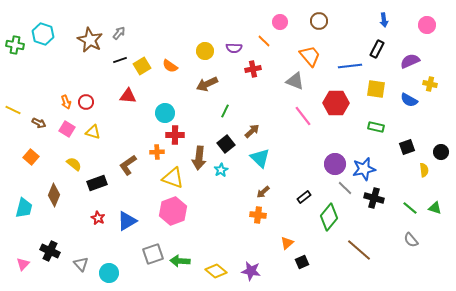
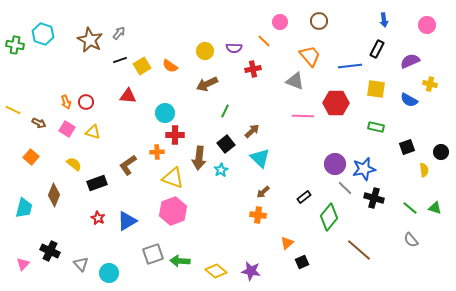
pink line at (303, 116): rotated 50 degrees counterclockwise
